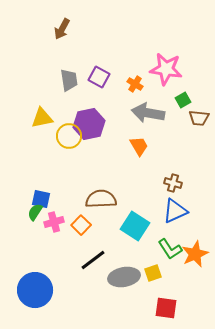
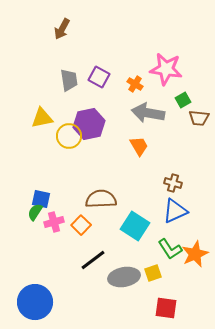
blue circle: moved 12 px down
